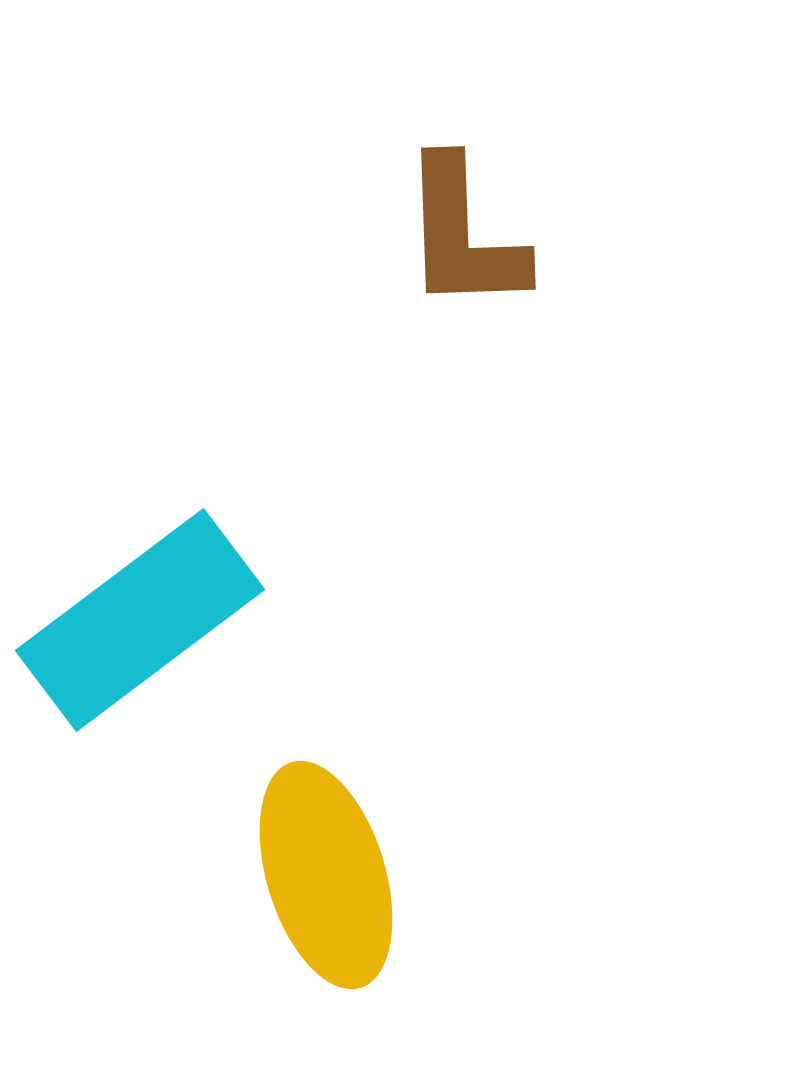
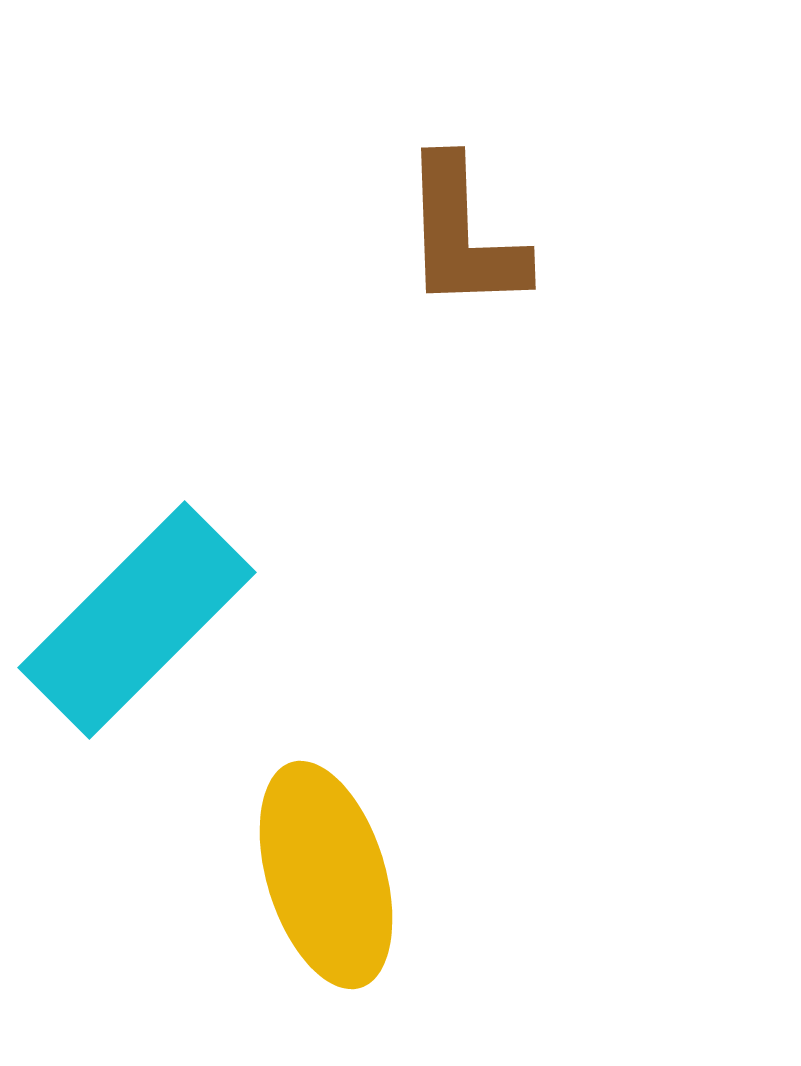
cyan rectangle: moved 3 px left; rotated 8 degrees counterclockwise
